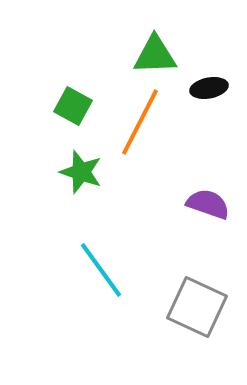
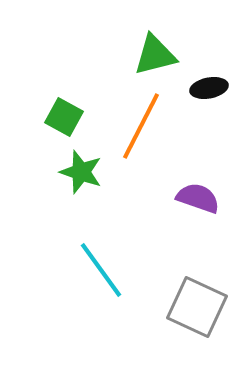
green triangle: rotated 12 degrees counterclockwise
green square: moved 9 px left, 11 px down
orange line: moved 1 px right, 4 px down
purple semicircle: moved 10 px left, 6 px up
